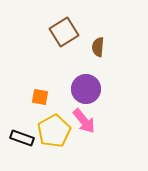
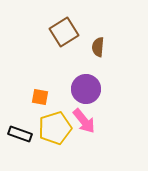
yellow pentagon: moved 1 px right, 3 px up; rotated 12 degrees clockwise
black rectangle: moved 2 px left, 4 px up
